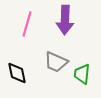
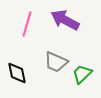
purple arrow: rotated 116 degrees clockwise
green trapezoid: rotated 40 degrees clockwise
